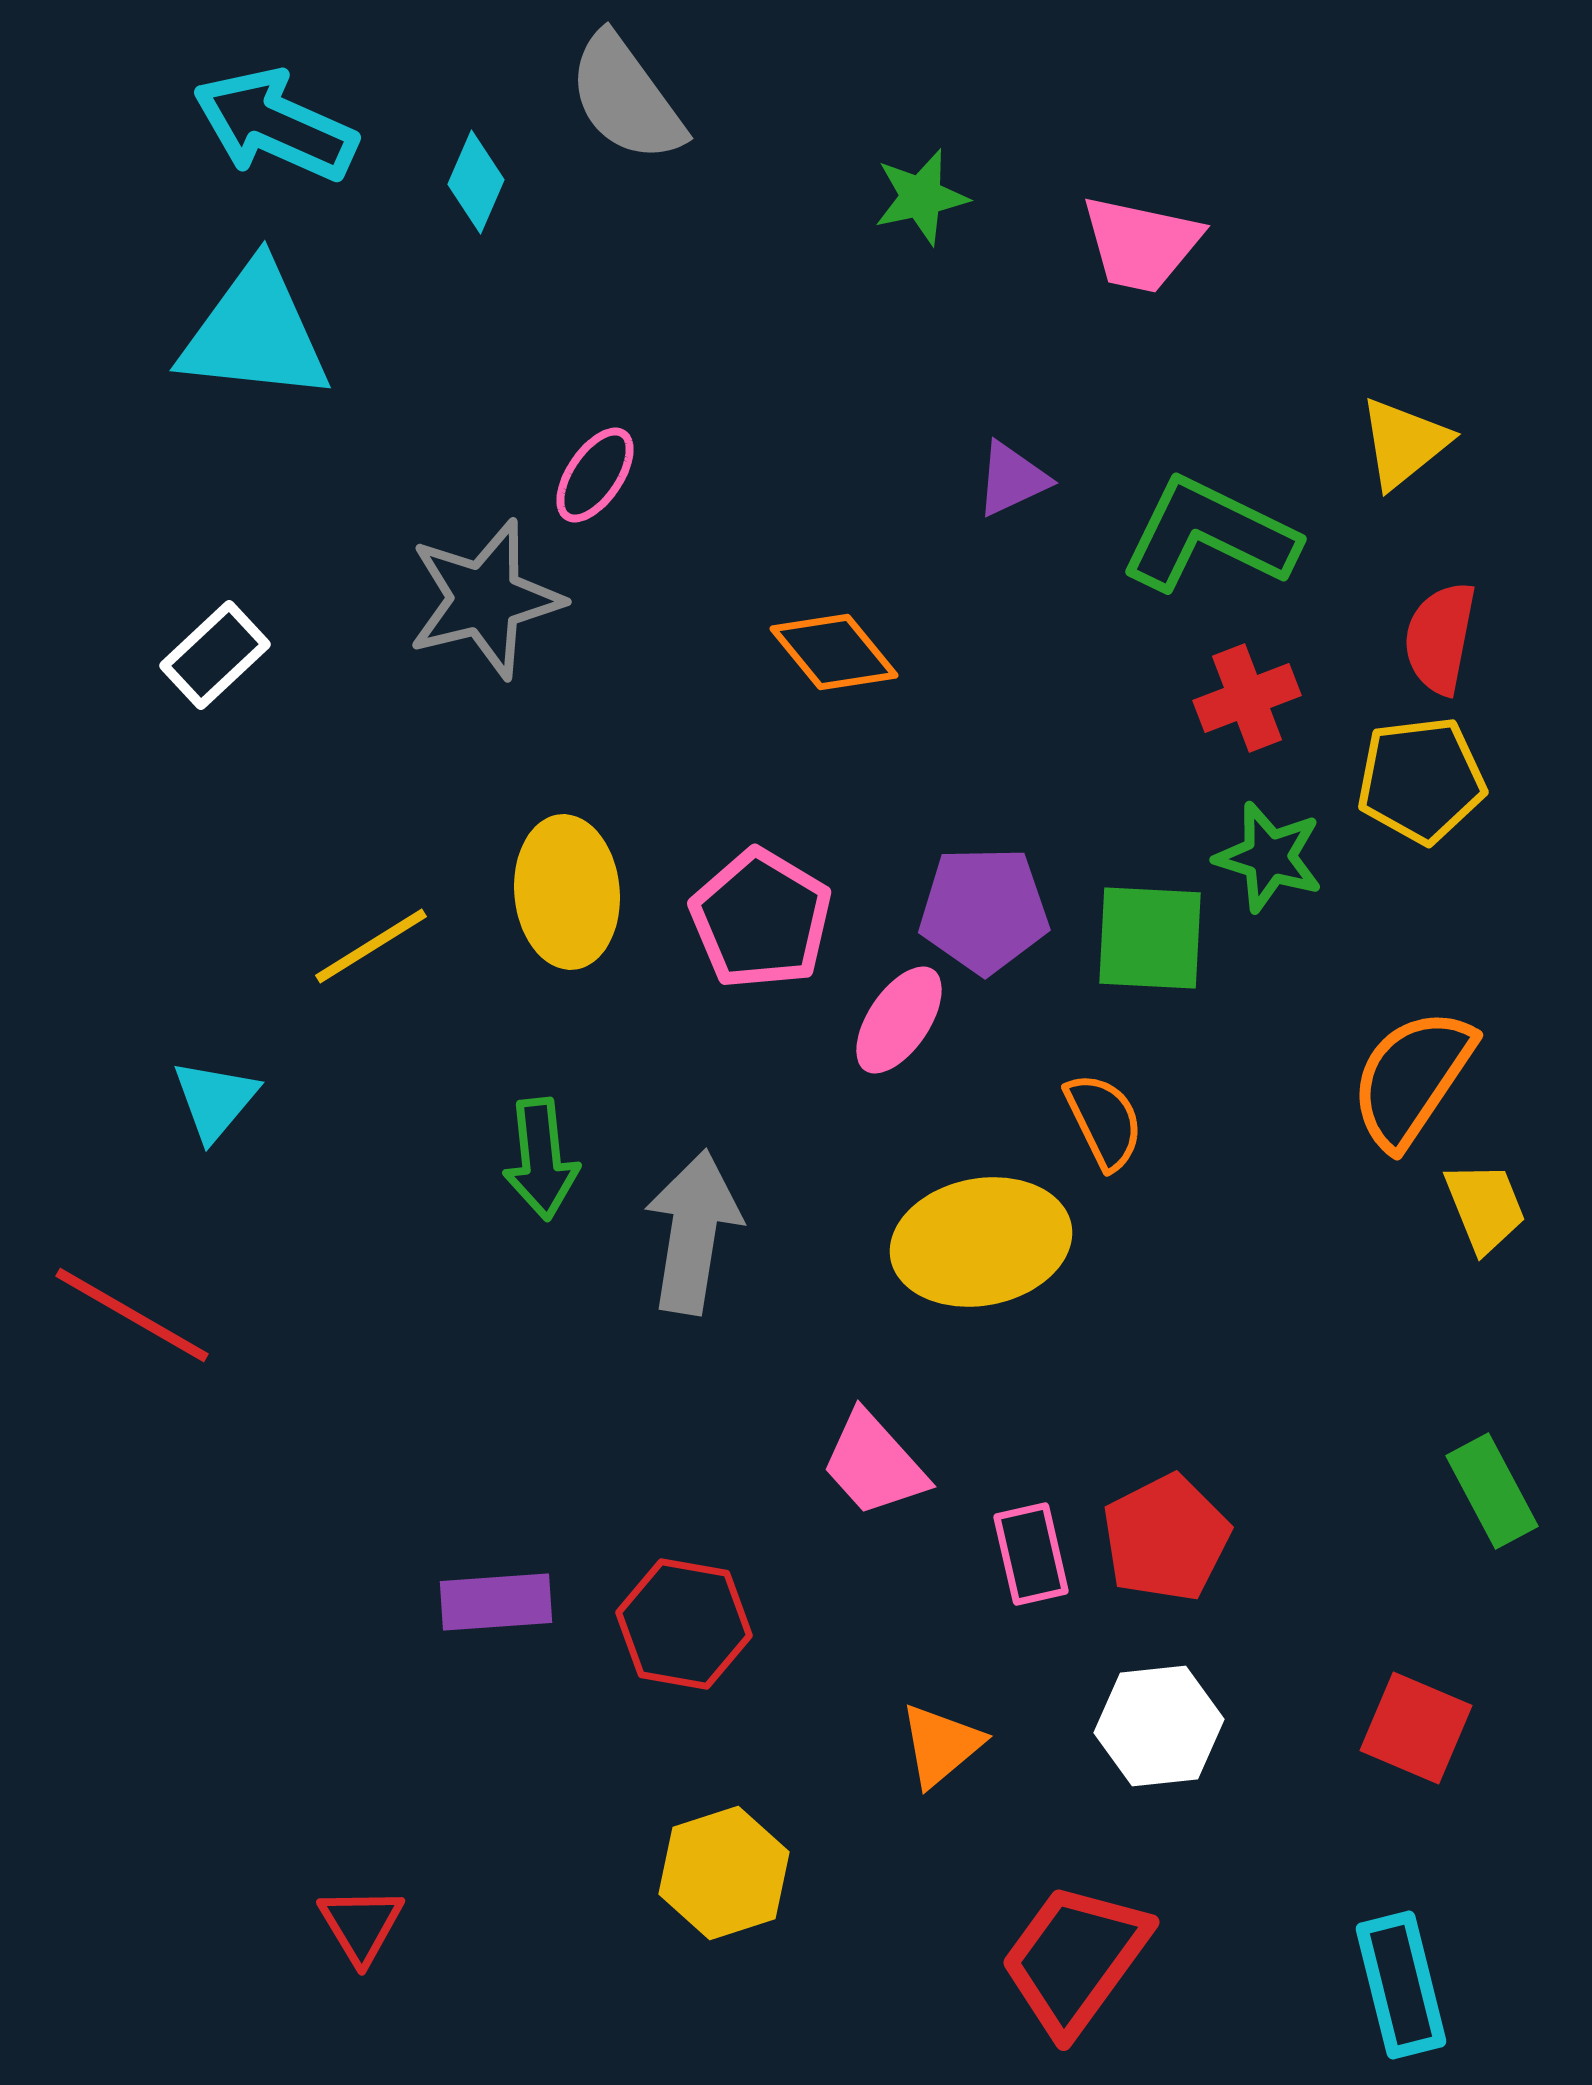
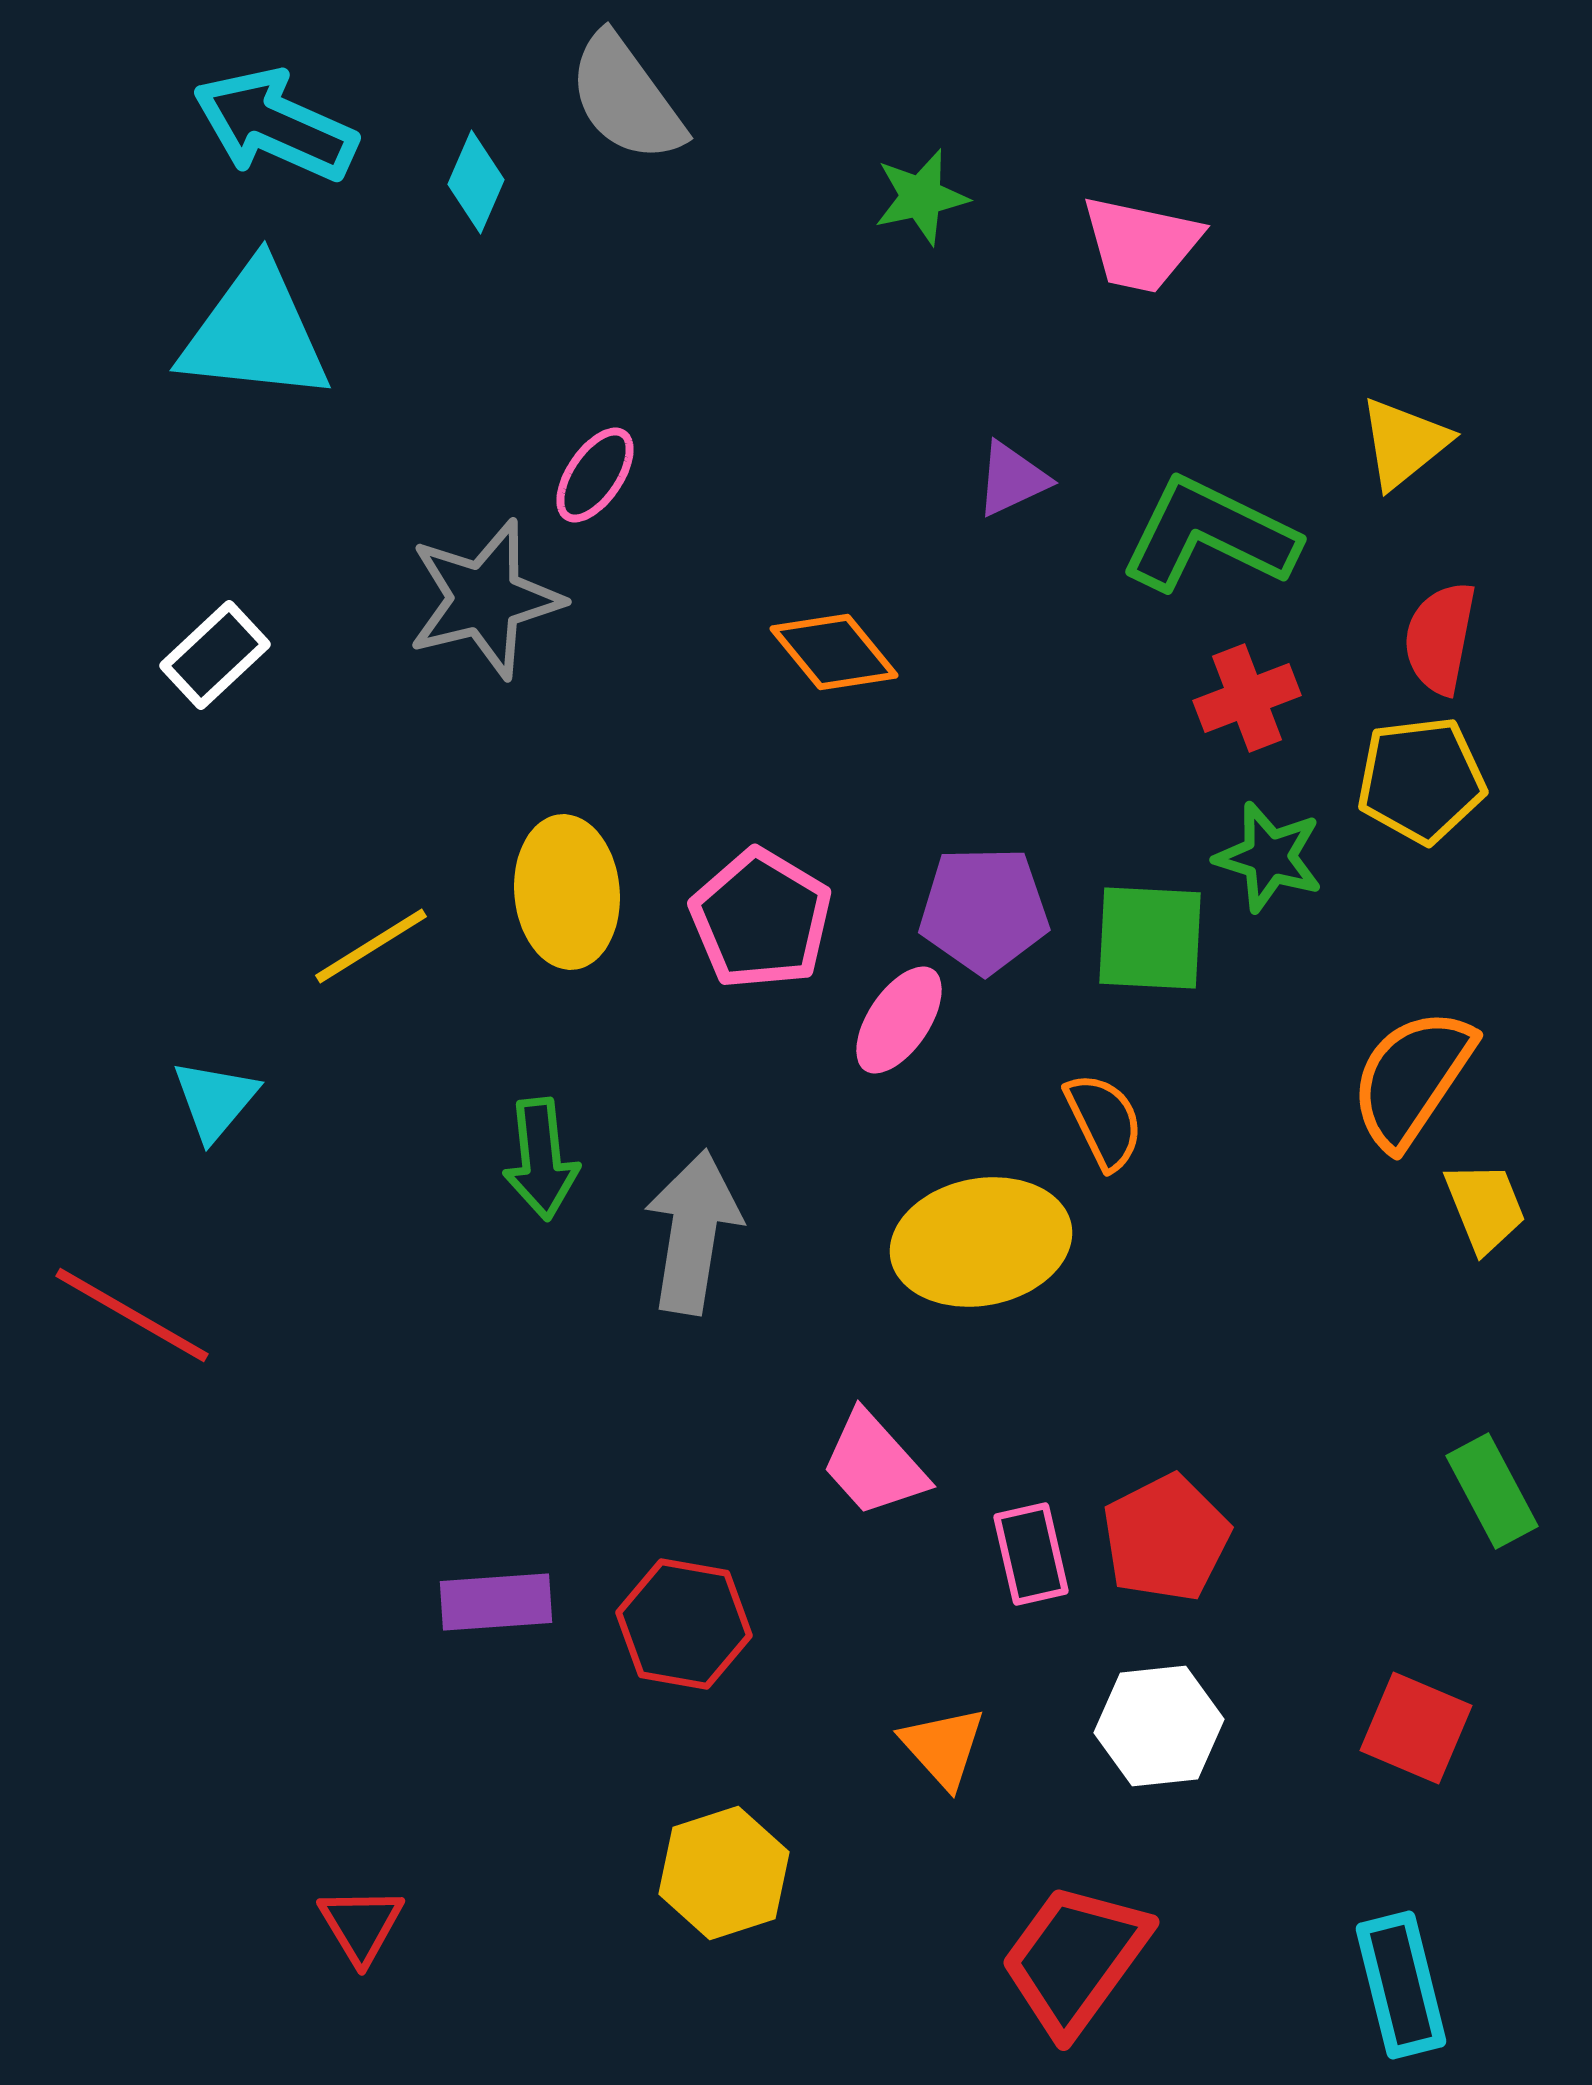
orange triangle at (941, 1745): moved 2 px right, 2 px down; rotated 32 degrees counterclockwise
